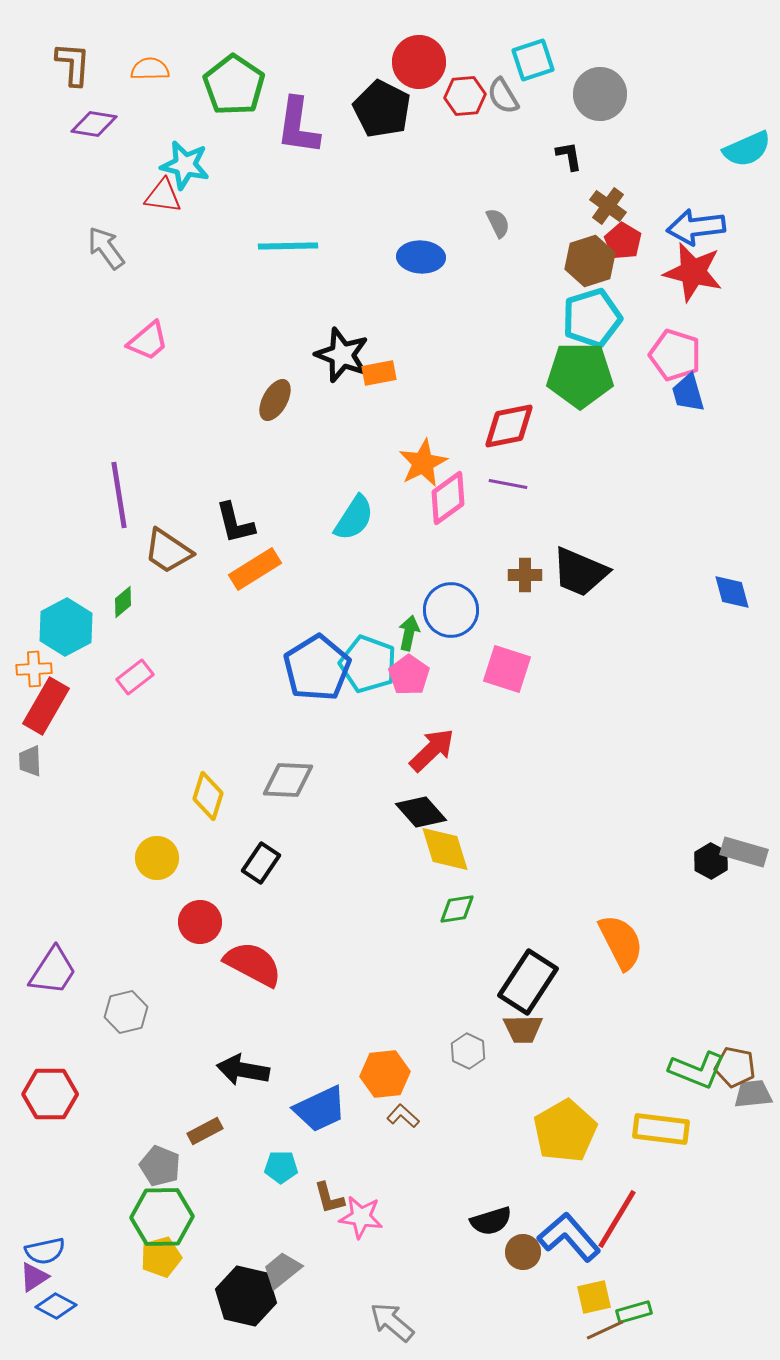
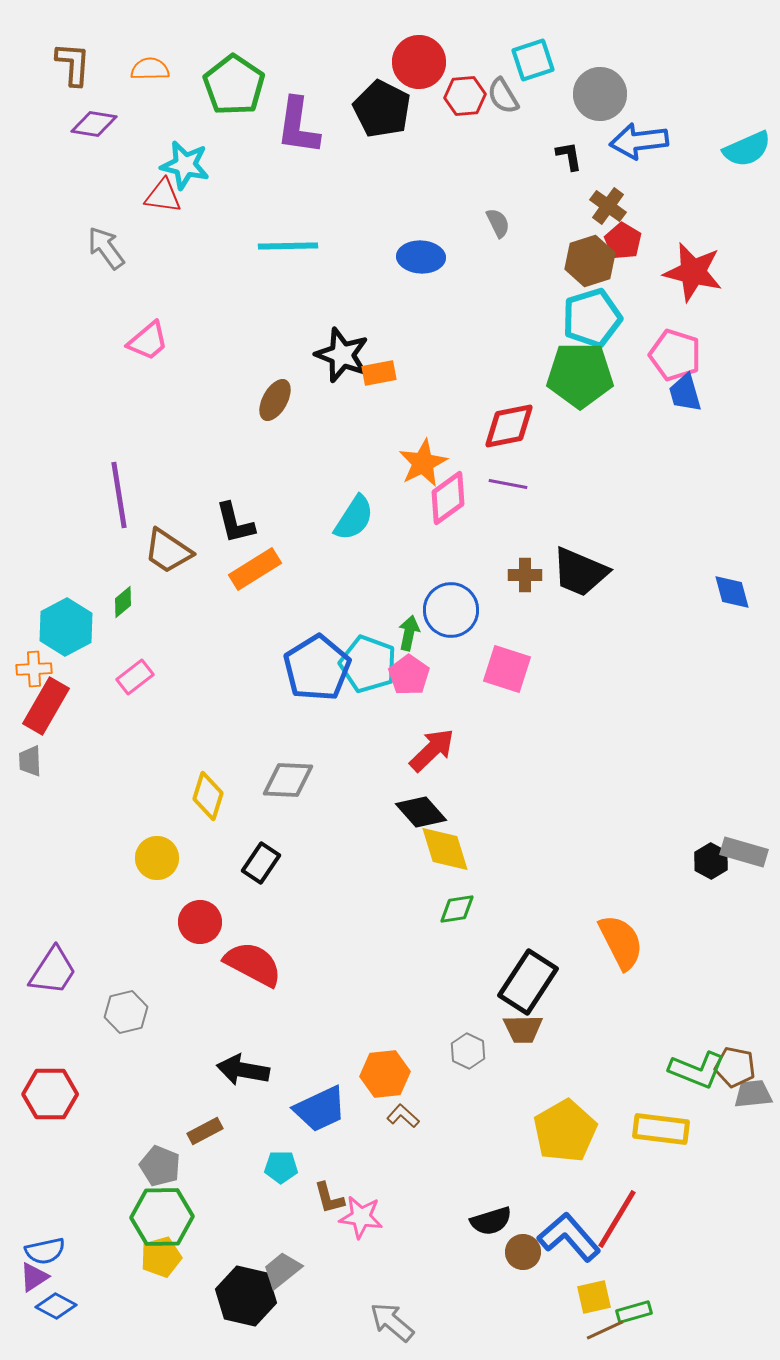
blue arrow at (696, 227): moved 57 px left, 86 px up
blue trapezoid at (688, 393): moved 3 px left
